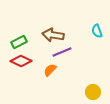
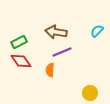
cyan semicircle: rotated 64 degrees clockwise
brown arrow: moved 3 px right, 3 px up
red diamond: rotated 30 degrees clockwise
orange semicircle: rotated 40 degrees counterclockwise
yellow circle: moved 3 px left, 1 px down
